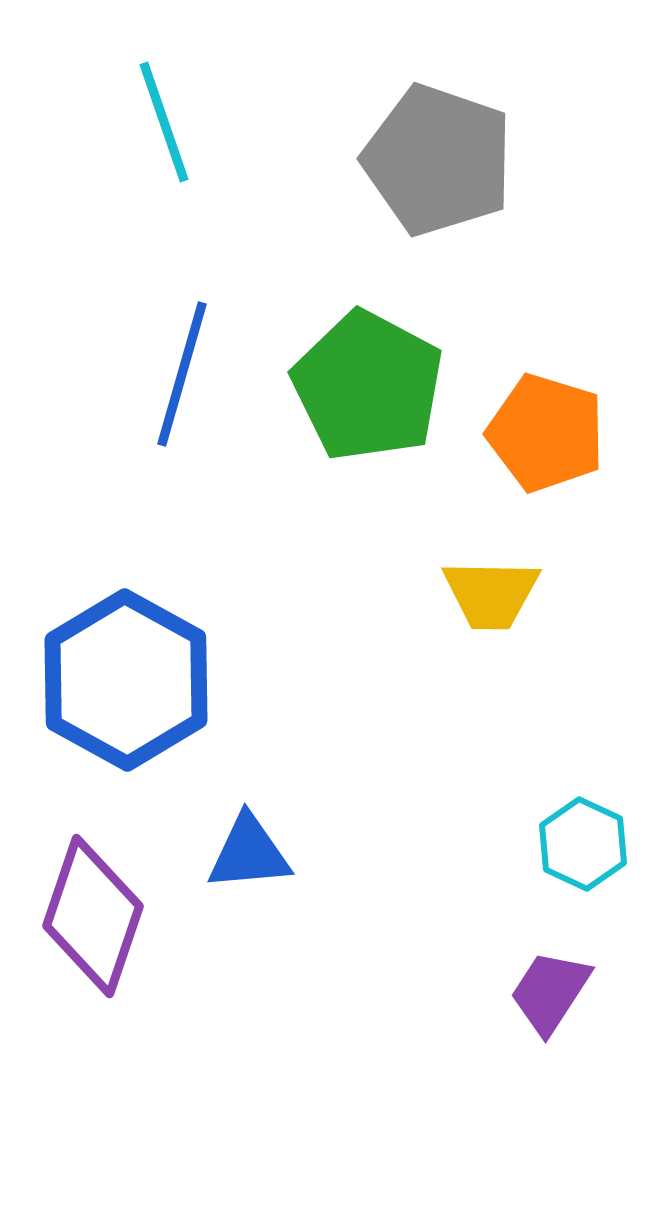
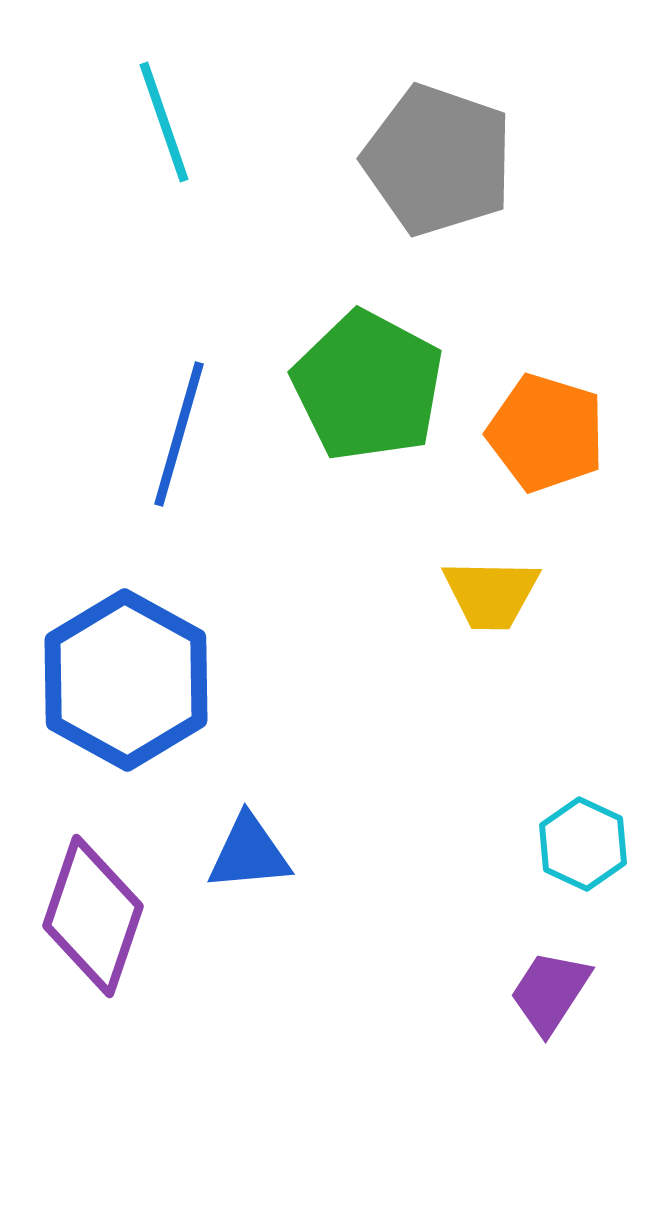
blue line: moved 3 px left, 60 px down
